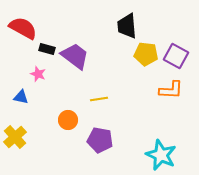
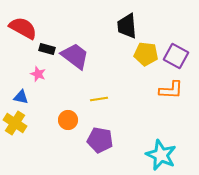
yellow cross: moved 14 px up; rotated 15 degrees counterclockwise
